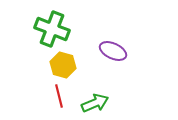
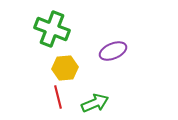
purple ellipse: rotated 48 degrees counterclockwise
yellow hexagon: moved 2 px right, 3 px down; rotated 20 degrees counterclockwise
red line: moved 1 px left, 1 px down
